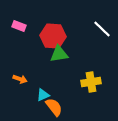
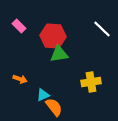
pink rectangle: rotated 24 degrees clockwise
